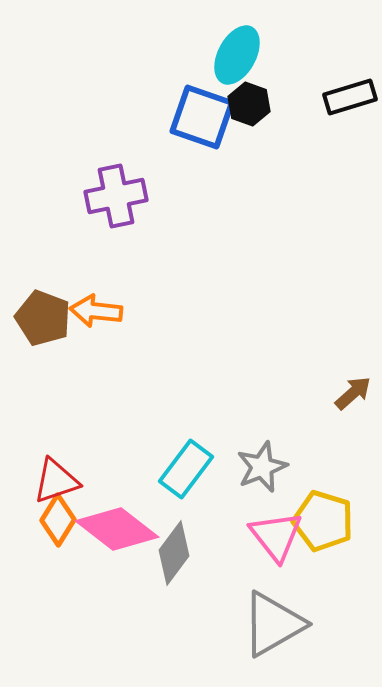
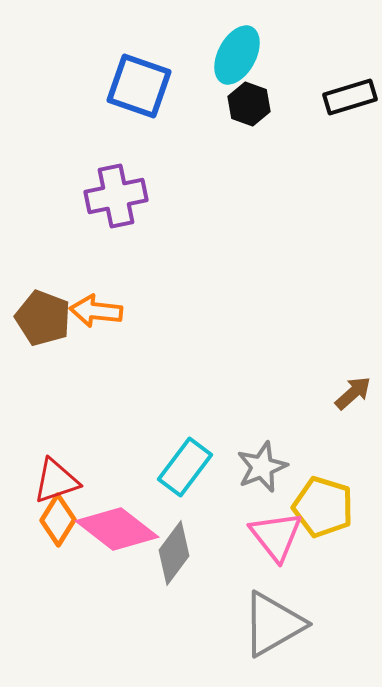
blue square: moved 63 px left, 31 px up
cyan rectangle: moved 1 px left, 2 px up
yellow pentagon: moved 14 px up
